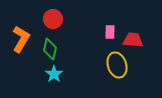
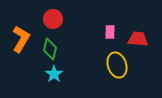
red trapezoid: moved 5 px right, 1 px up
